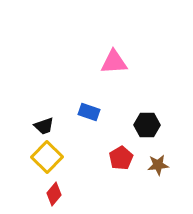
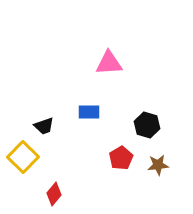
pink triangle: moved 5 px left, 1 px down
blue rectangle: rotated 20 degrees counterclockwise
black hexagon: rotated 15 degrees clockwise
yellow square: moved 24 px left
